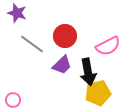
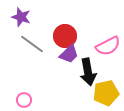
purple star: moved 4 px right, 4 px down
purple trapezoid: moved 7 px right, 11 px up
yellow pentagon: moved 8 px right
pink circle: moved 11 px right
